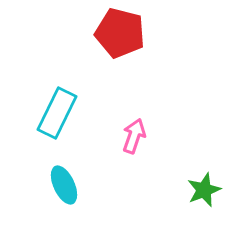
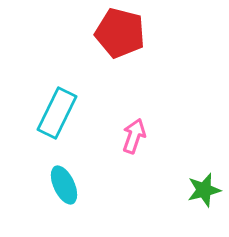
green star: rotated 8 degrees clockwise
